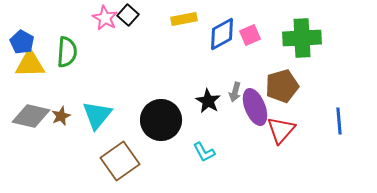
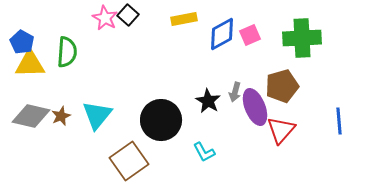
brown square: moved 9 px right
